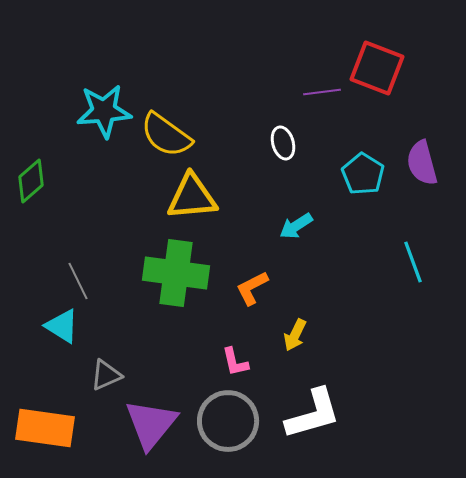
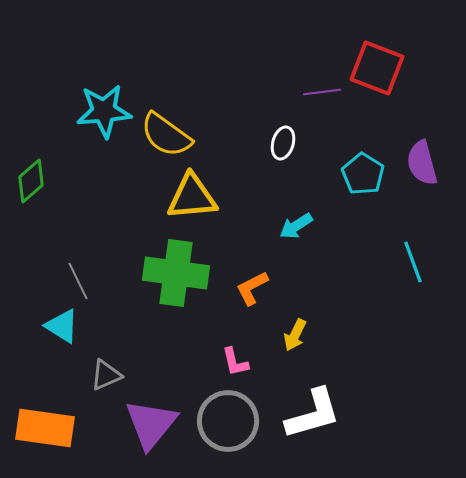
white ellipse: rotated 32 degrees clockwise
